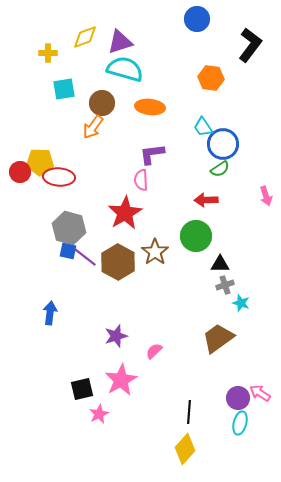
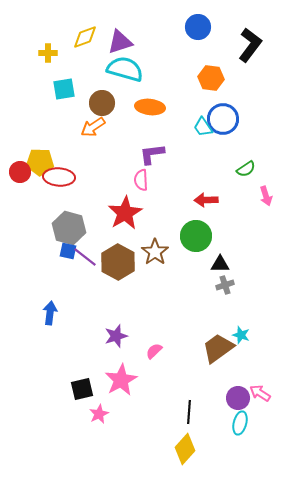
blue circle at (197, 19): moved 1 px right, 8 px down
orange arrow at (93, 127): rotated 20 degrees clockwise
blue circle at (223, 144): moved 25 px up
green semicircle at (220, 169): moved 26 px right
cyan star at (241, 303): moved 32 px down
brown trapezoid at (218, 338): moved 10 px down
